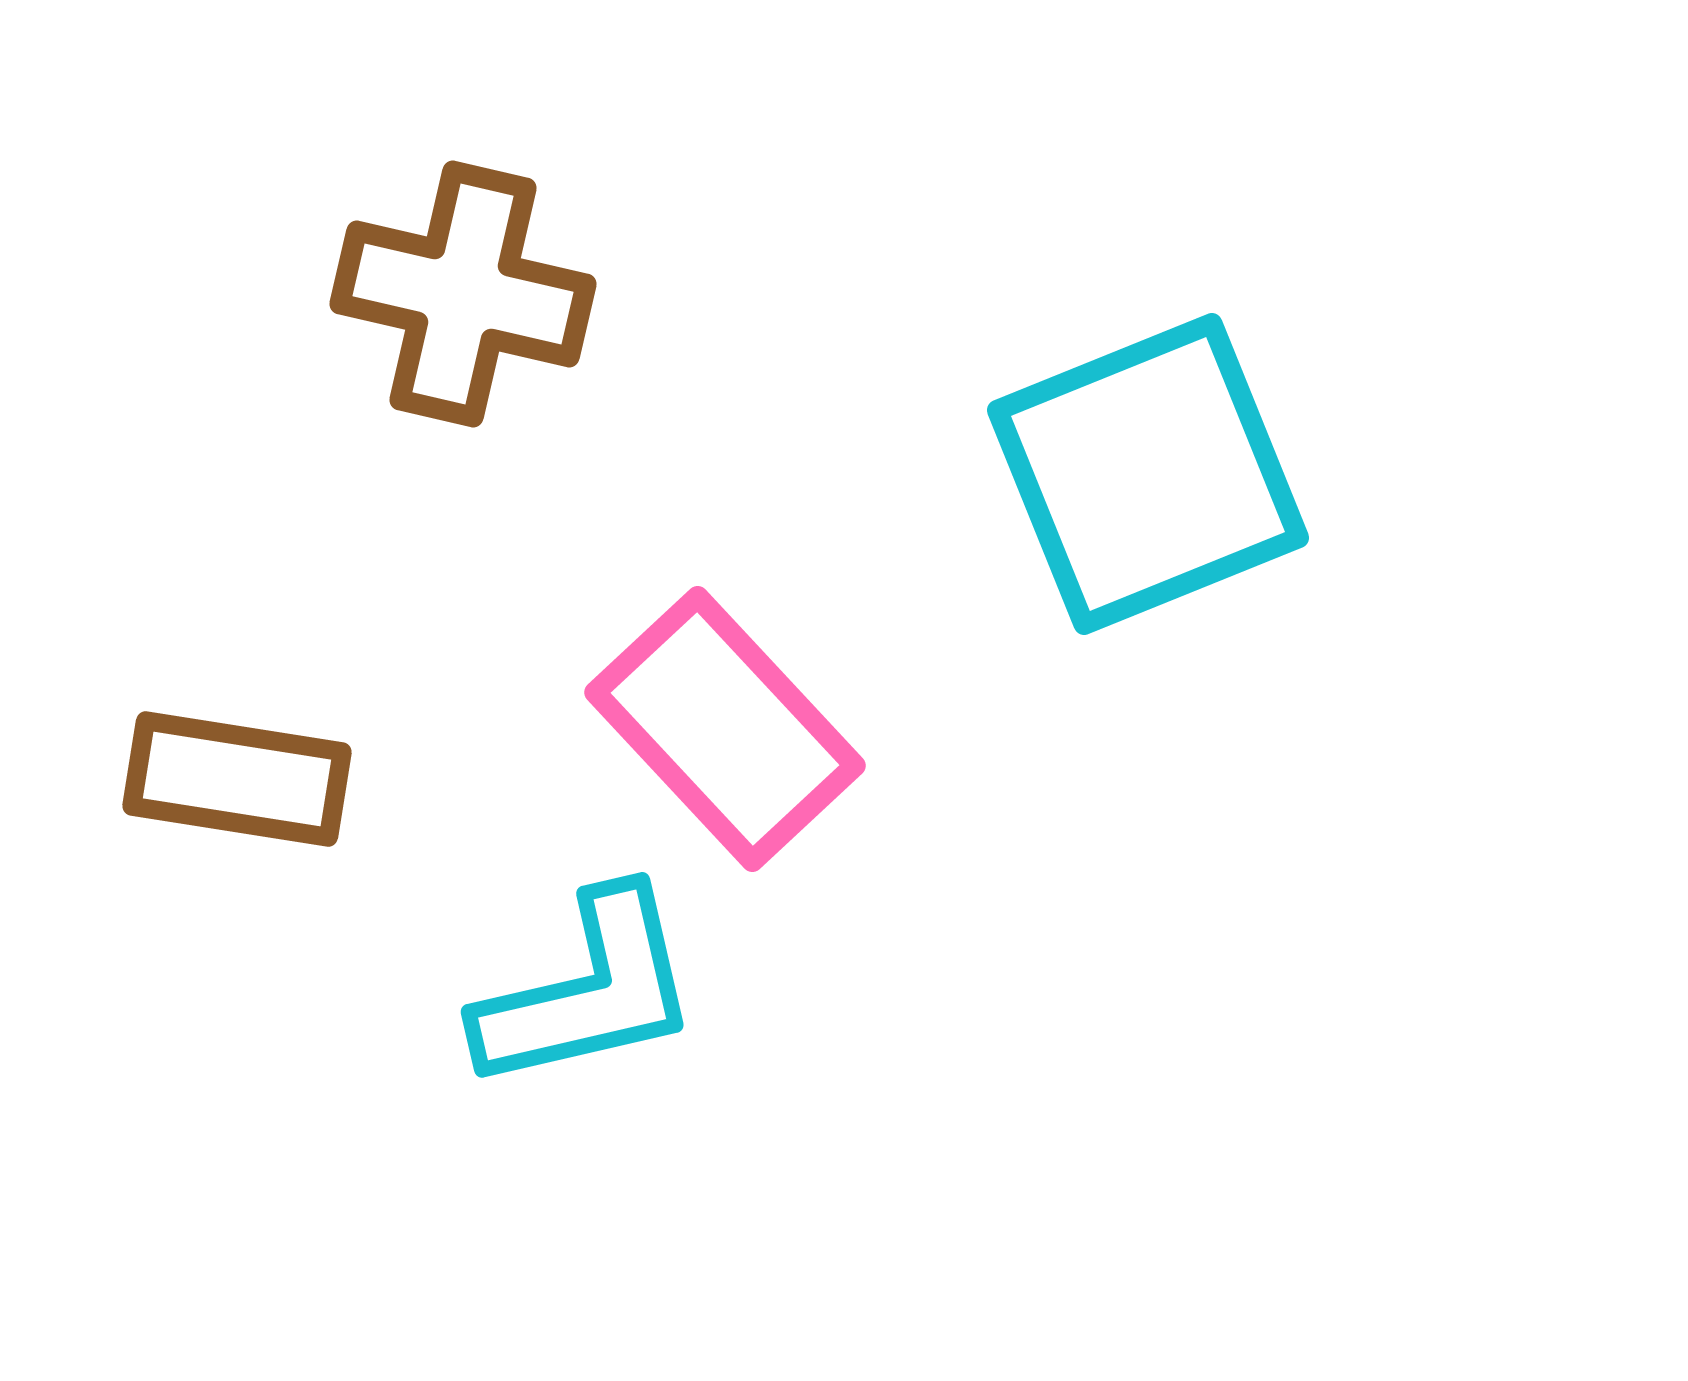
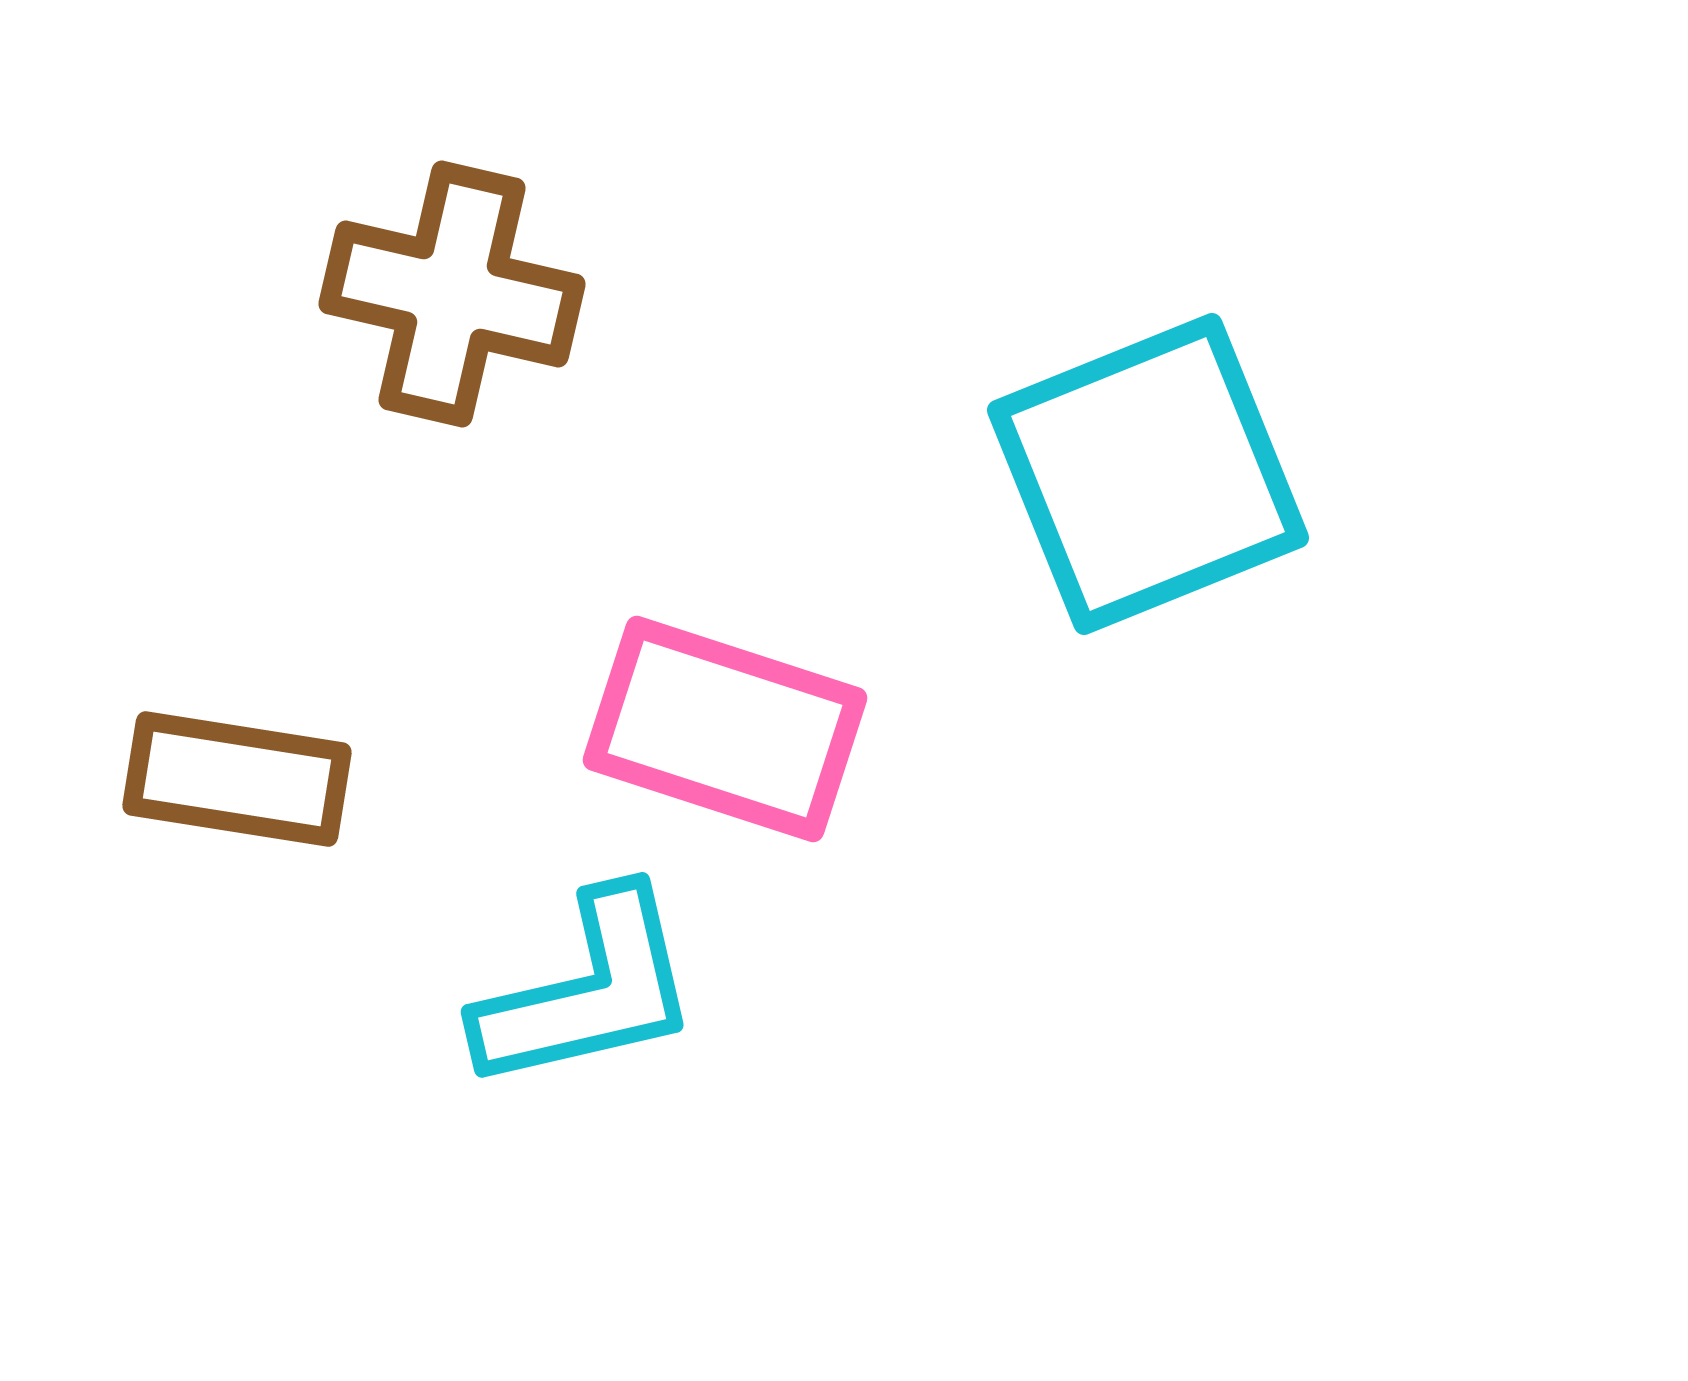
brown cross: moved 11 px left
pink rectangle: rotated 29 degrees counterclockwise
